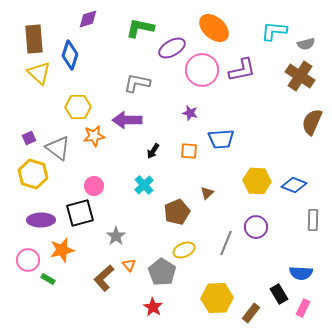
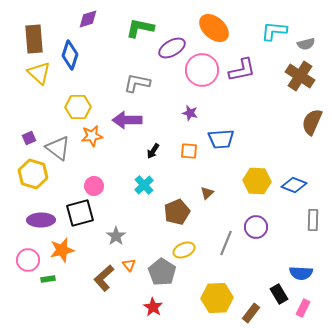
orange star at (94, 136): moved 2 px left
green rectangle at (48, 279): rotated 40 degrees counterclockwise
